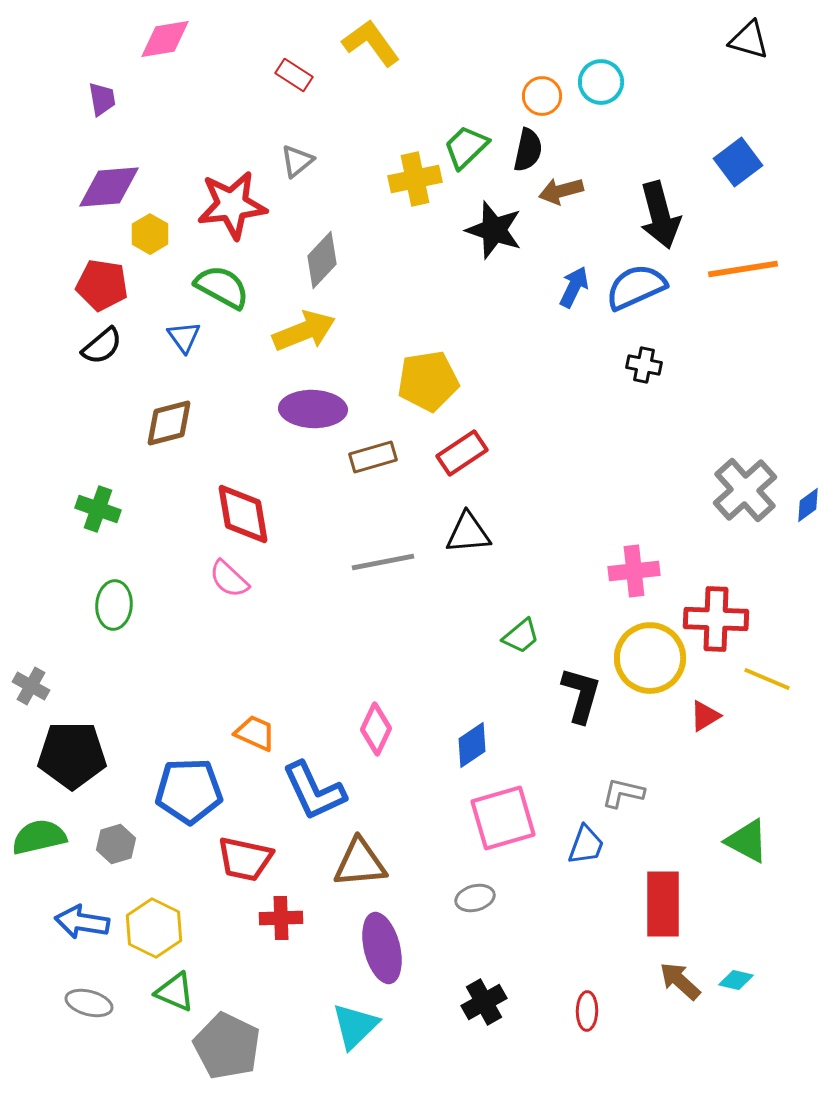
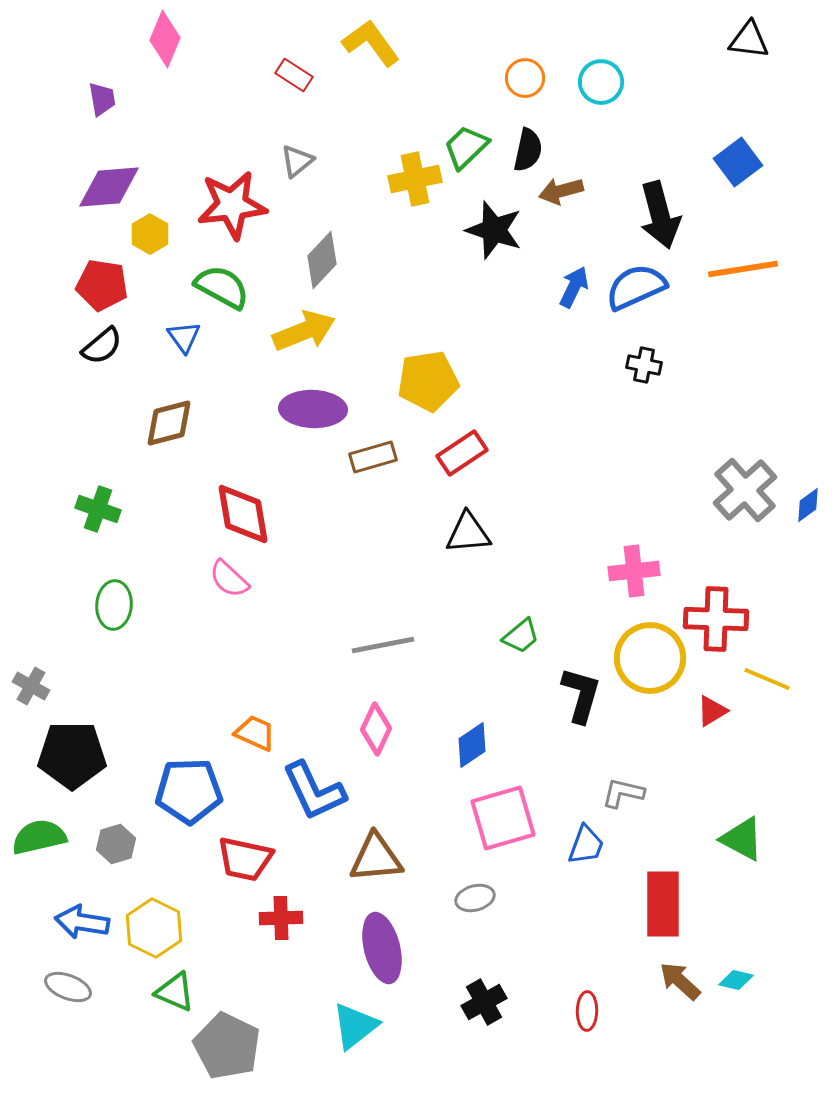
pink diamond at (165, 39): rotated 58 degrees counterclockwise
black triangle at (749, 40): rotated 9 degrees counterclockwise
orange circle at (542, 96): moved 17 px left, 18 px up
gray line at (383, 562): moved 83 px down
red triangle at (705, 716): moved 7 px right, 5 px up
green triangle at (747, 841): moved 5 px left, 2 px up
brown triangle at (360, 863): moved 16 px right, 5 px up
gray ellipse at (89, 1003): moved 21 px left, 16 px up; rotated 6 degrees clockwise
cyan triangle at (355, 1026): rotated 6 degrees clockwise
